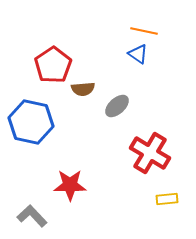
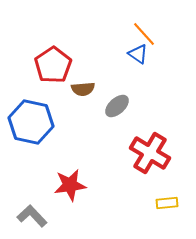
orange line: moved 3 px down; rotated 36 degrees clockwise
red star: rotated 8 degrees counterclockwise
yellow rectangle: moved 4 px down
